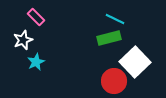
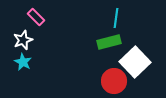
cyan line: moved 1 px right, 1 px up; rotated 72 degrees clockwise
green rectangle: moved 4 px down
cyan star: moved 13 px left; rotated 18 degrees counterclockwise
